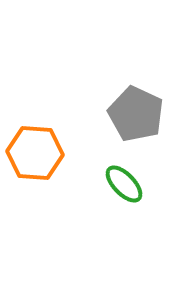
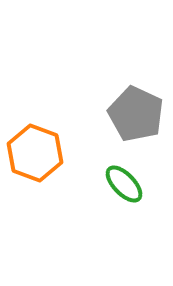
orange hexagon: rotated 16 degrees clockwise
